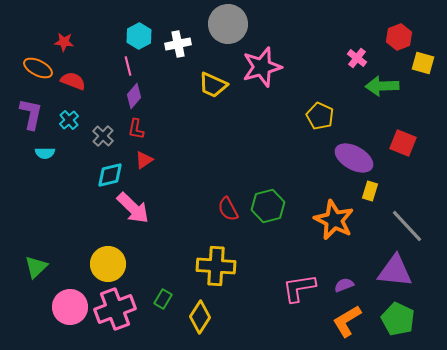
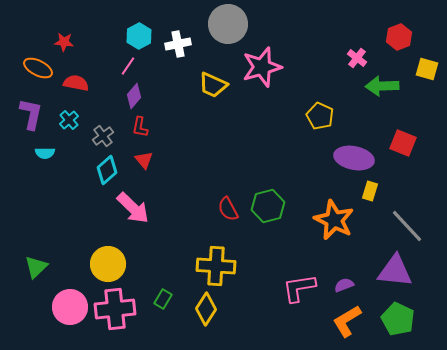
yellow square at (423, 63): moved 4 px right, 6 px down
pink line at (128, 66): rotated 48 degrees clockwise
red semicircle at (73, 81): moved 3 px right, 2 px down; rotated 10 degrees counterclockwise
red L-shape at (136, 129): moved 4 px right, 2 px up
gray cross at (103, 136): rotated 10 degrees clockwise
purple ellipse at (354, 158): rotated 18 degrees counterclockwise
red triangle at (144, 160): rotated 36 degrees counterclockwise
cyan diamond at (110, 175): moved 3 px left, 5 px up; rotated 28 degrees counterclockwise
pink cross at (115, 309): rotated 15 degrees clockwise
yellow diamond at (200, 317): moved 6 px right, 8 px up
